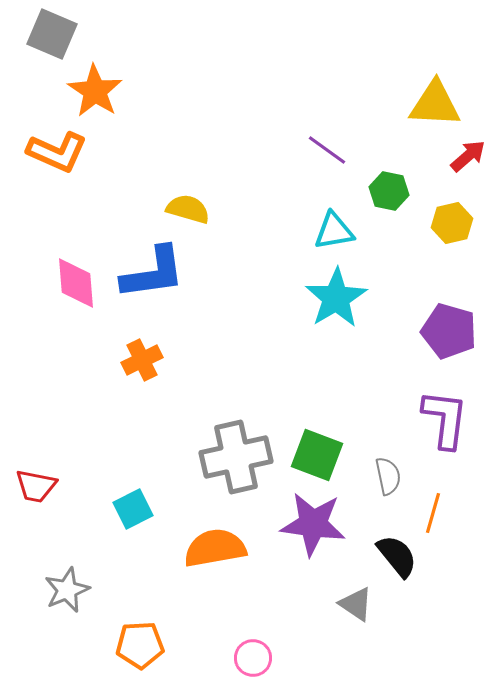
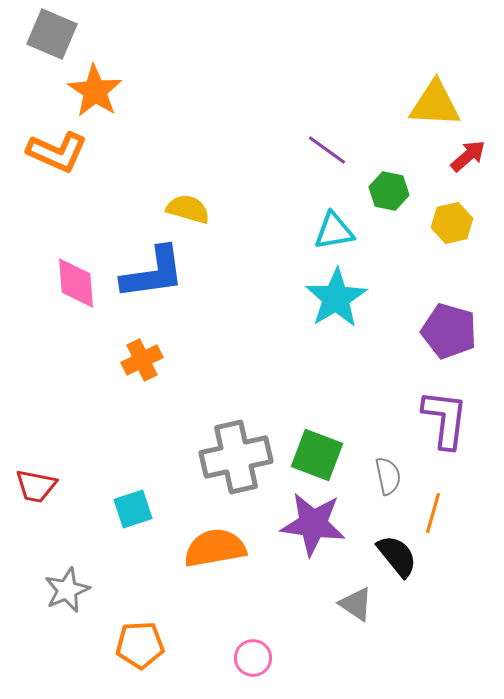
cyan square: rotated 9 degrees clockwise
